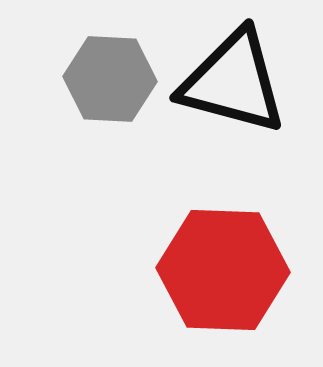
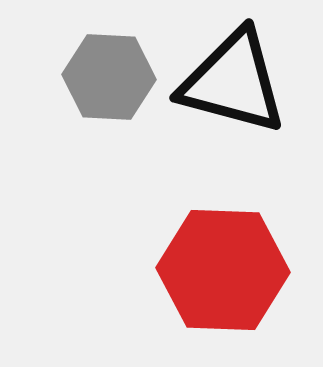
gray hexagon: moved 1 px left, 2 px up
